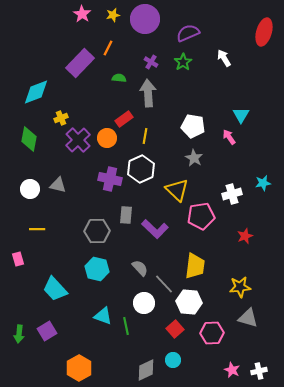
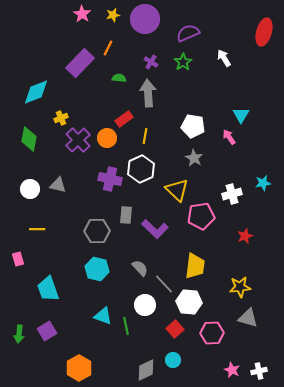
cyan trapezoid at (55, 289): moved 7 px left; rotated 24 degrees clockwise
white circle at (144, 303): moved 1 px right, 2 px down
